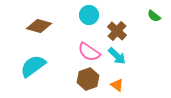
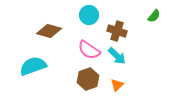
green semicircle: rotated 88 degrees counterclockwise
brown diamond: moved 10 px right, 5 px down
brown cross: rotated 24 degrees counterclockwise
pink semicircle: moved 2 px up
cyan semicircle: rotated 16 degrees clockwise
orange triangle: rotated 40 degrees clockwise
